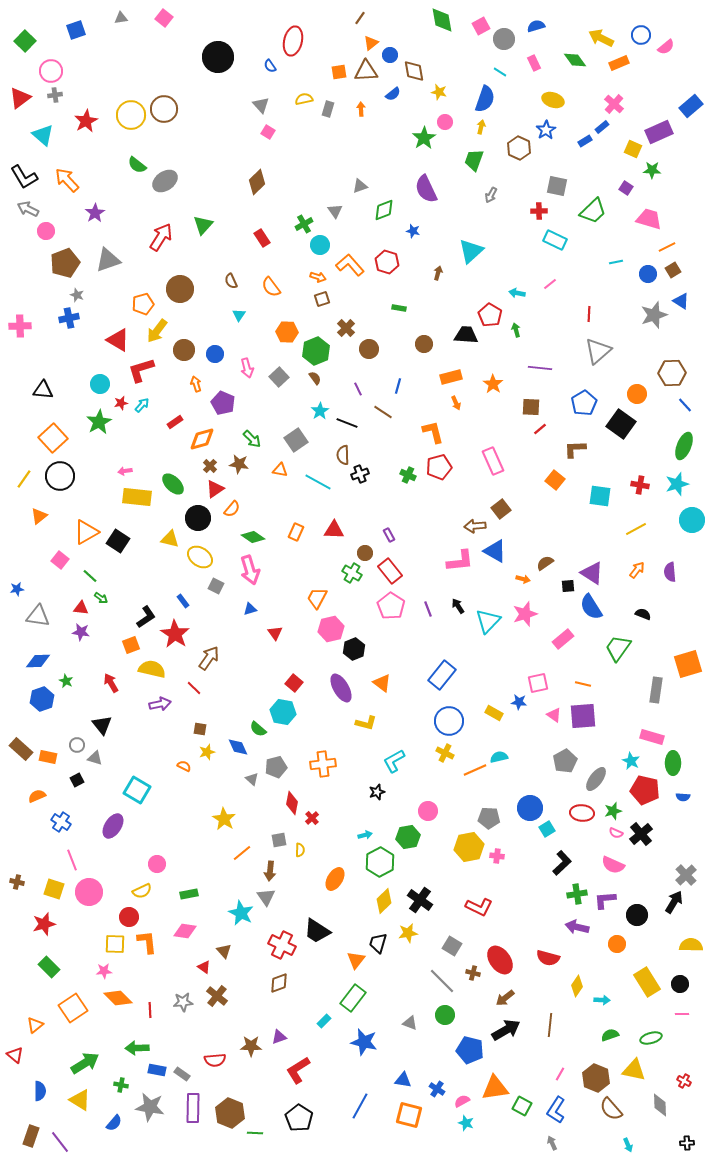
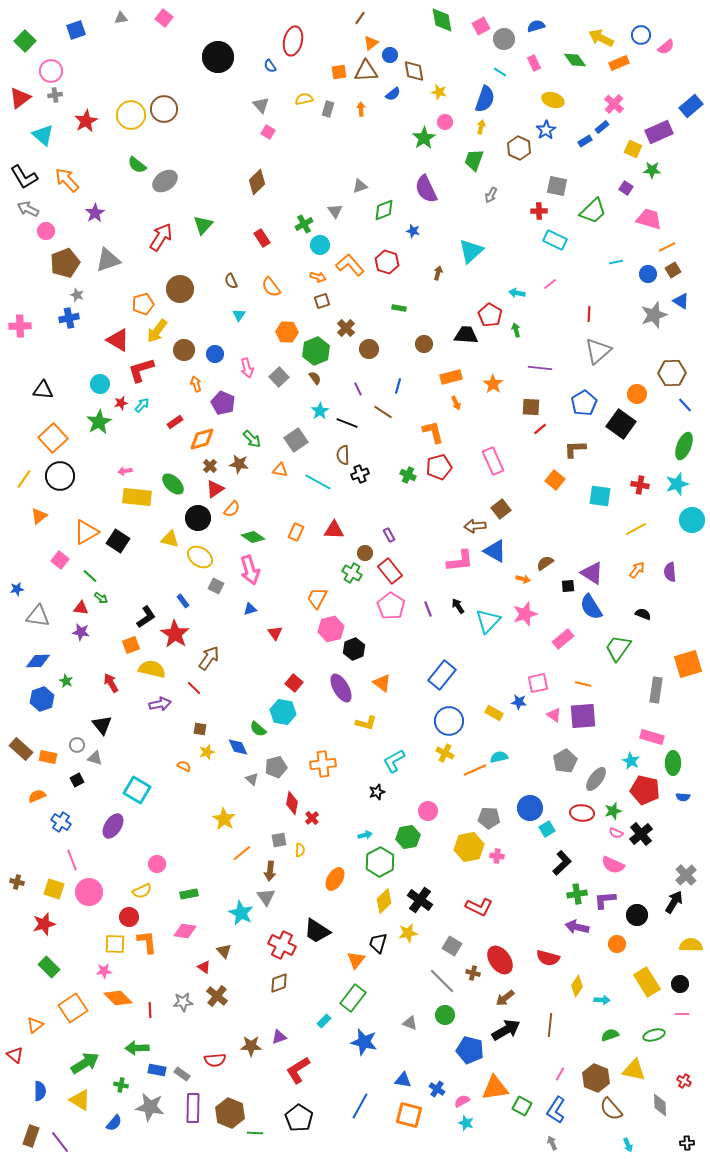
brown square at (322, 299): moved 2 px down
green ellipse at (651, 1038): moved 3 px right, 3 px up
